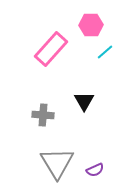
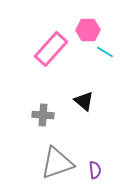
pink hexagon: moved 3 px left, 5 px down
cyan line: rotated 72 degrees clockwise
black triangle: rotated 20 degrees counterclockwise
gray triangle: rotated 42 degrees clockwise
purple semicircle: rotated 72 degrees counterclockwise
